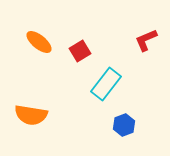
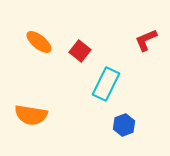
red square: rotated 20 degrees counterclockwise
cyan rectangle: rotated 12 degrees counterclockwise
